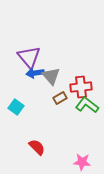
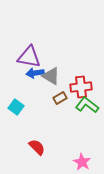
purple triangle: rotated 40 degrees counterclockwise
gray triangle: rotated 18 degrees counterclockwise
pink star: rotated 24 degrees clockwise
